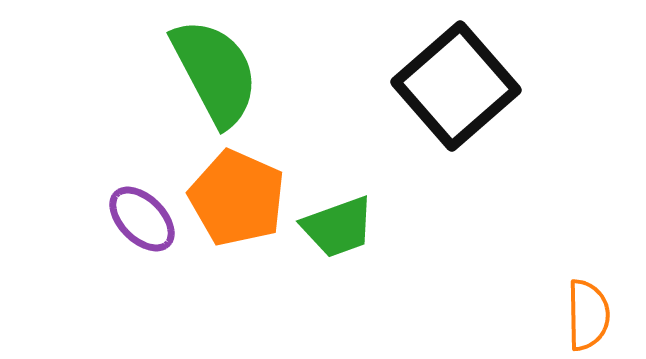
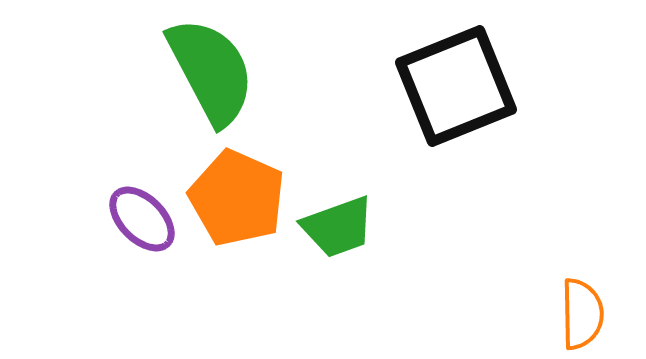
green semicircle: moved 4 px left, 1 px up
black square: rotated 19 degrees clockwise
orange semicircle: moved 6 px left, 1 px up
